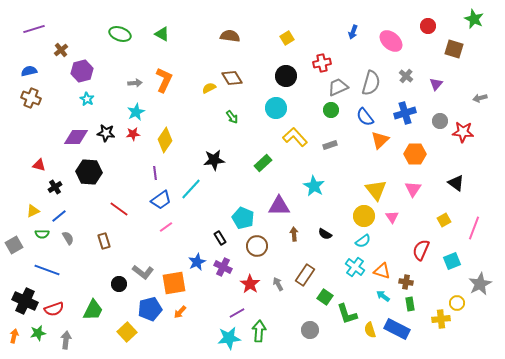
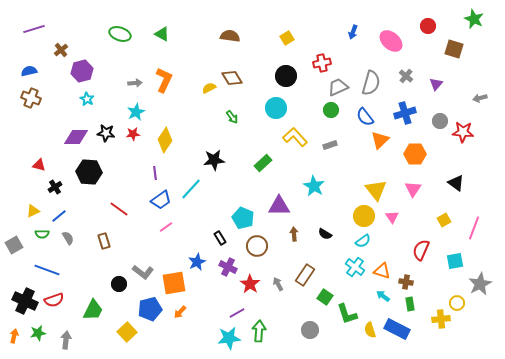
cyan square at (452, 261): moved 3 px right; rotated 12 degrees clockwise
purple cross at (223, 267): moved 5 px right
red semicircle at (54, 309): moved 9 px up
